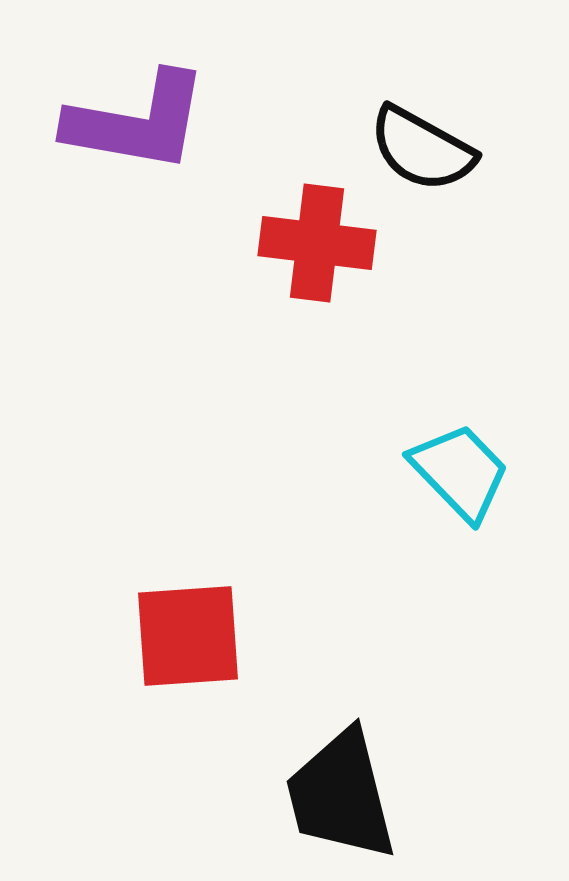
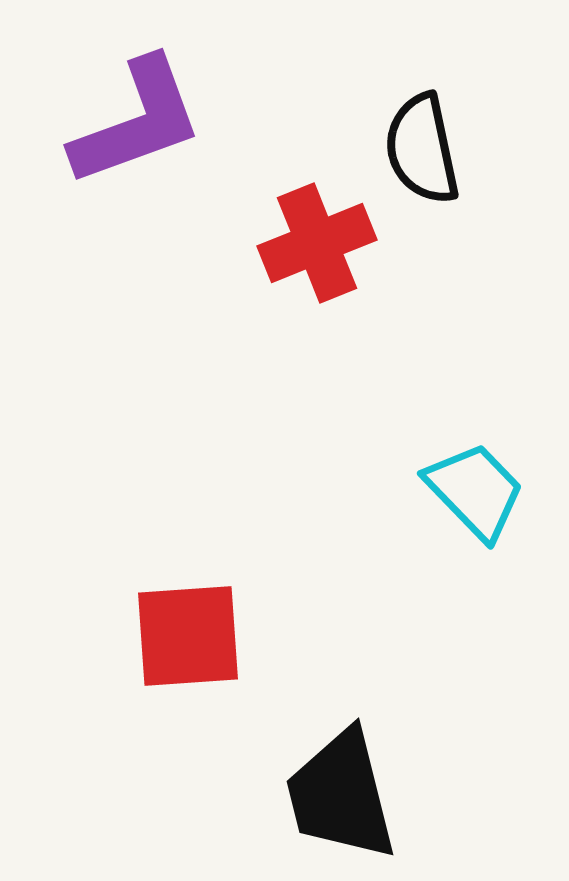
purple L-shape: rotated 30 degrees counterclockwise
black semicircle: rotated 49 degrees clockwise
red cross: rotated 29 degrees counterclockwise
cyan trapezoid: moved 15 px right, 19 px down
